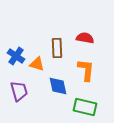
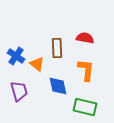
orange triangle: rotated 21 degrees clockwise
